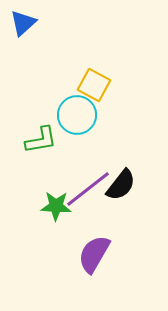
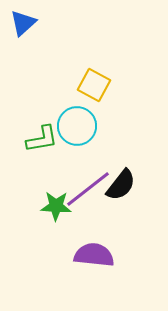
cyan circle: moved 11 px down
green L-shape: moved 1 px right, 1 px up
purple semicircle: moved 1 px down; rotated 66 degrees clockwise
